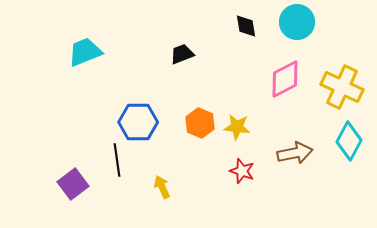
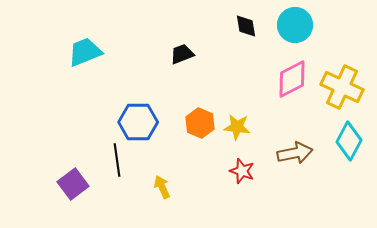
cyan circle: moved 2 px left, 3 px down
pink diamond: moved 7 px right
